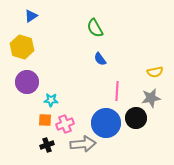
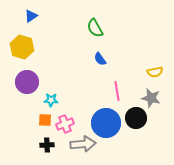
pink line: rotated 12 degrees counterclockwise
gray star: rotated 24 degrees clockwise
black cross: rotated 16 degrees clockwise
